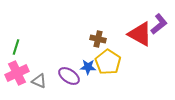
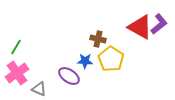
red triangle: moved 7 px up
green line: rotated 14 degrees clockwise
yellow pentagon: moved 3 px right, 3 px up
blue star: moved 3 px left, 6 px up
pink cross: rotated 10 degrees counterclockwise
gray triangle: moved 8 px down
